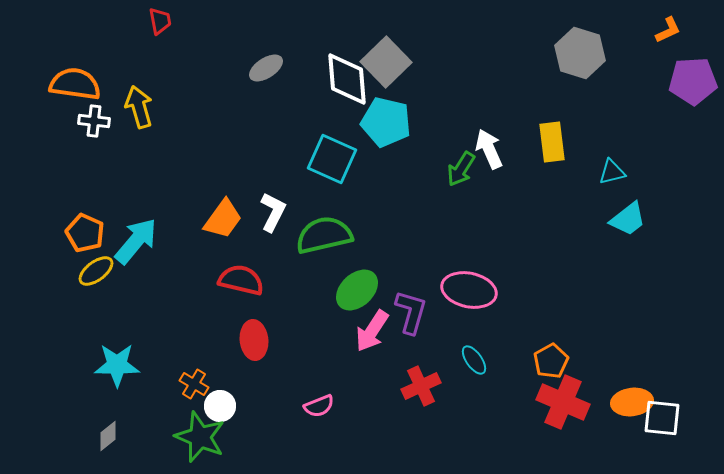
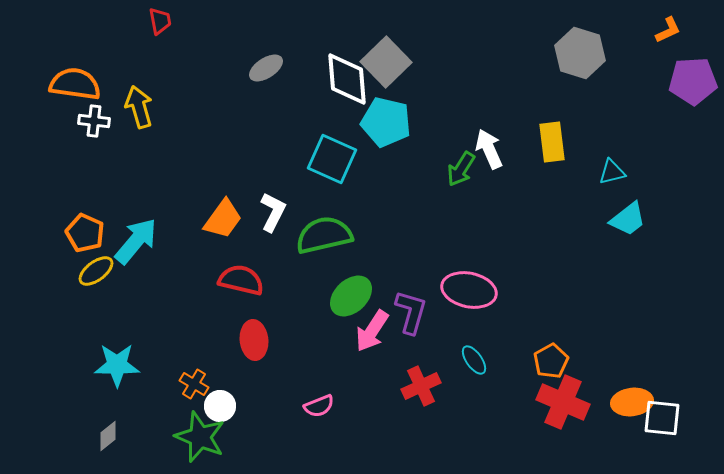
green ellipse at (357, 290): moved 6 px left, 6 px down
